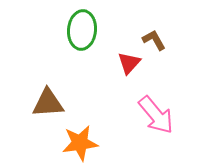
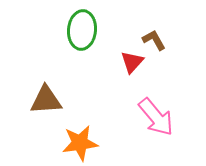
red triangle: moved 3 px right, 1 px up
brown triangle: moved 2 px left, 3 px up
pink arrow: moved 2 px down
